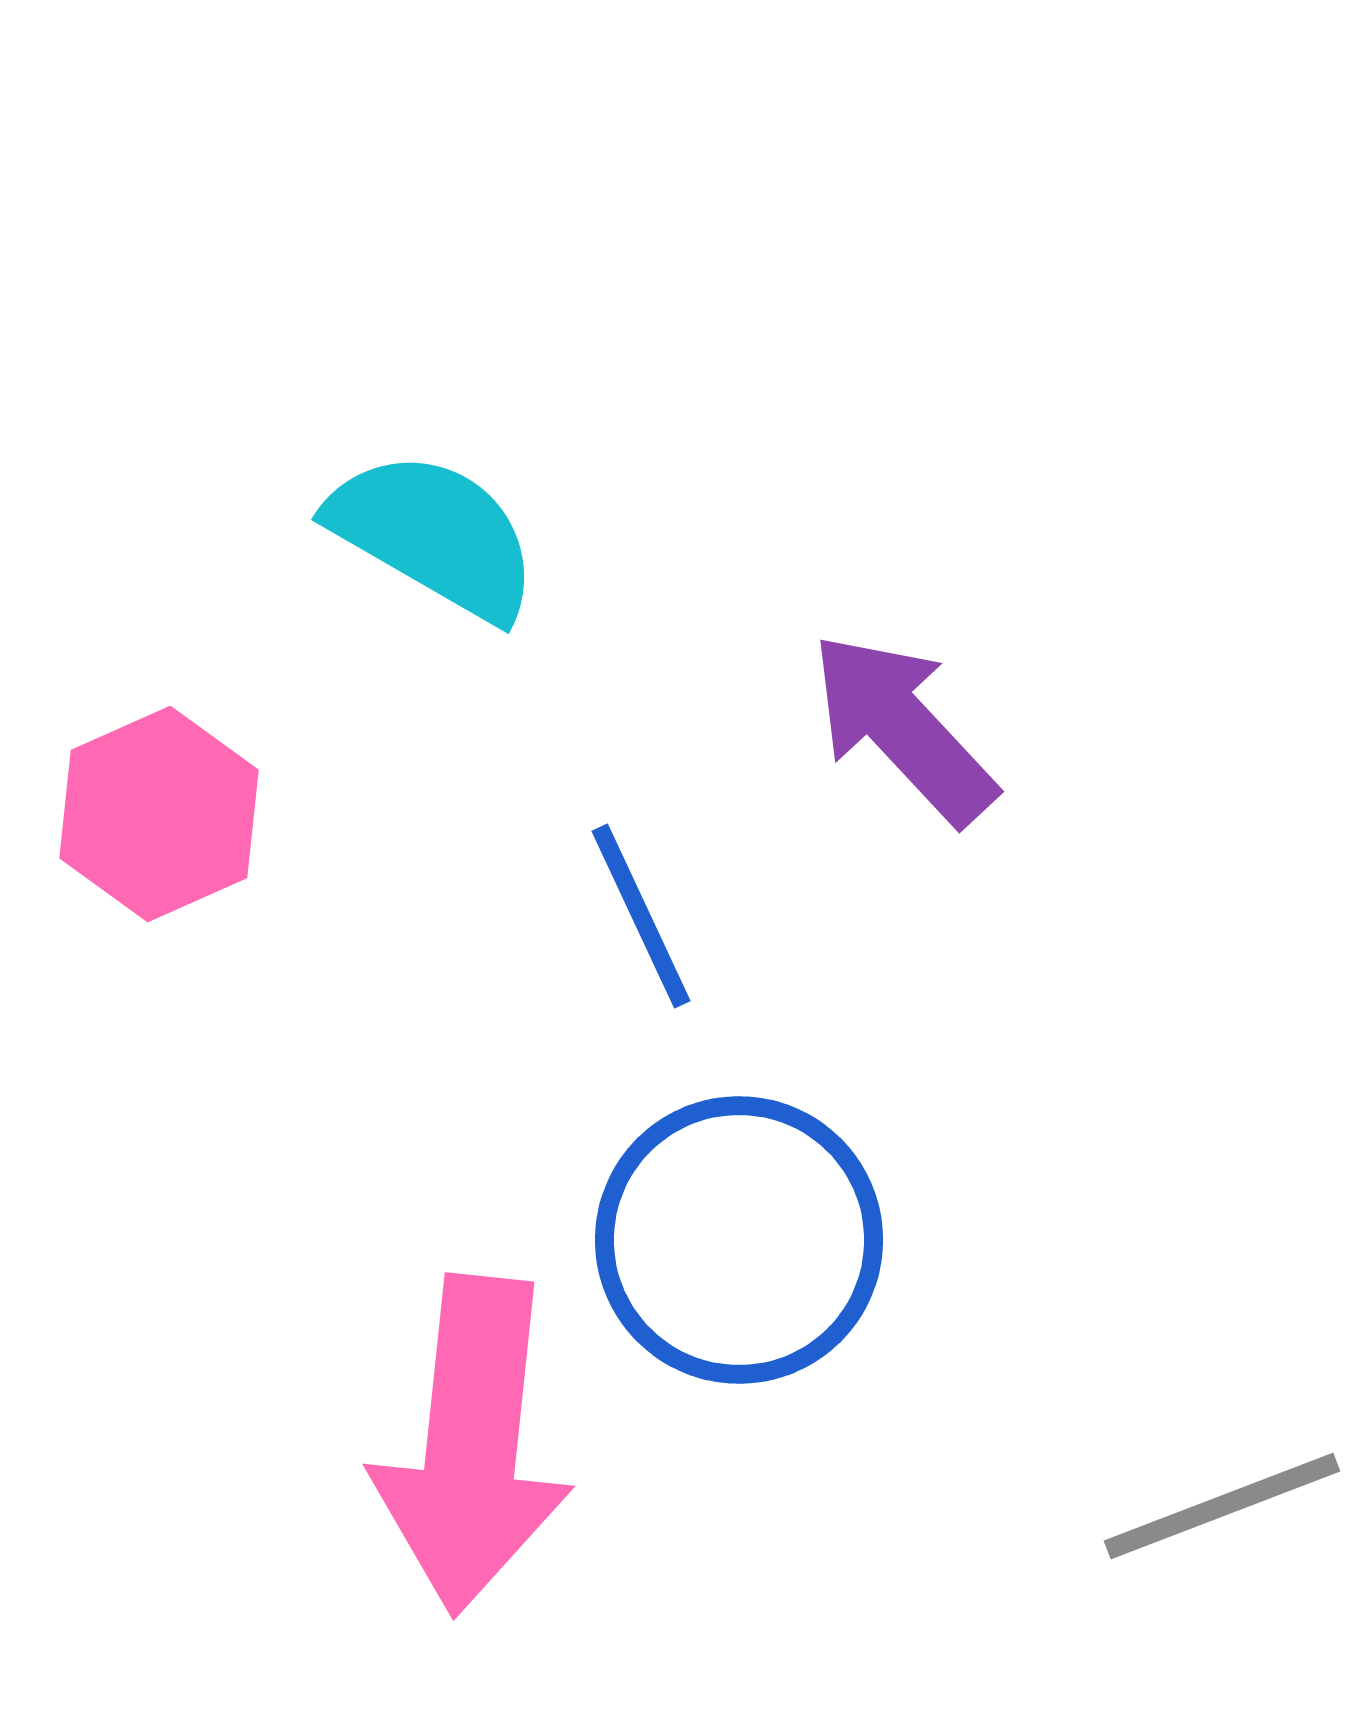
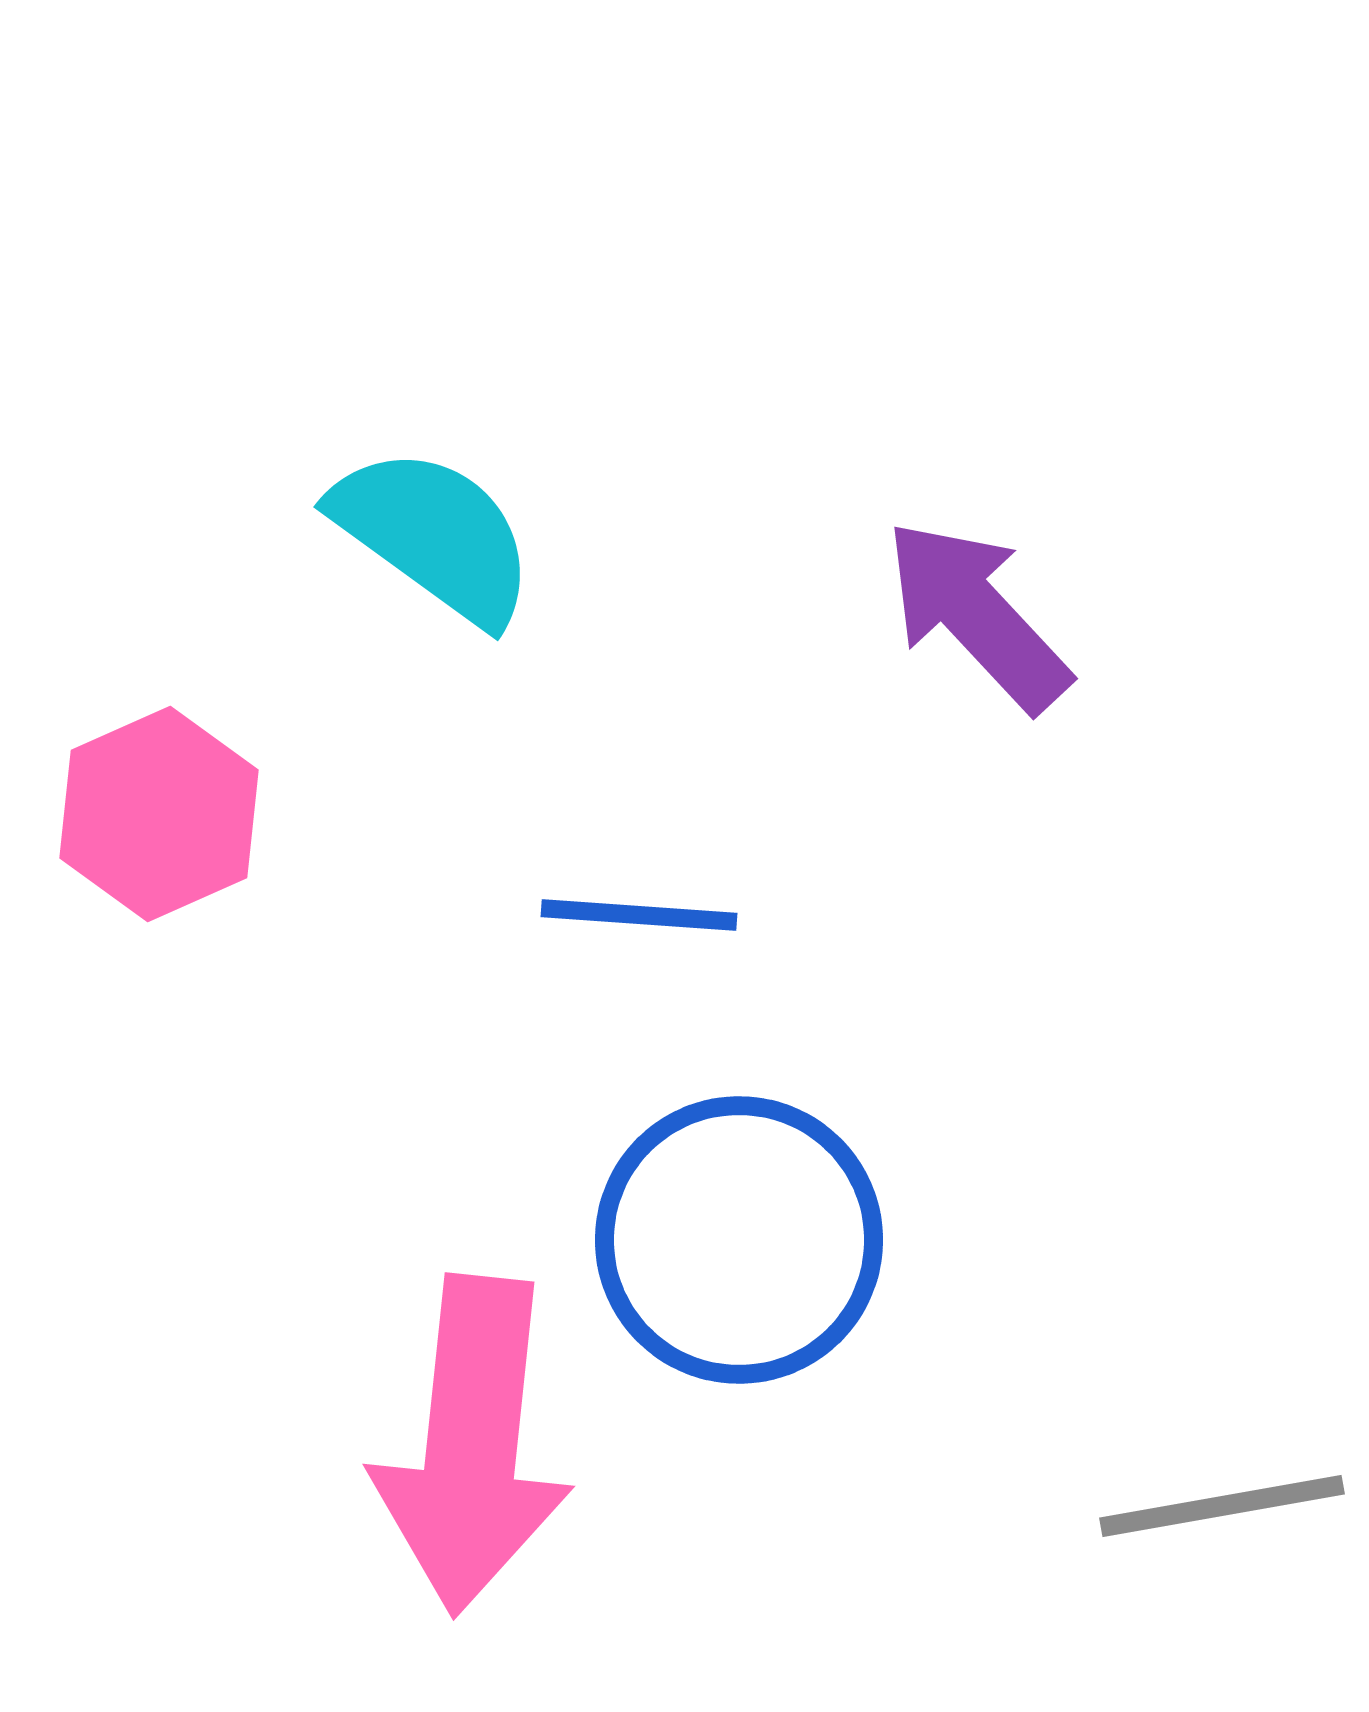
cyan semicircle: rotated 6 degrees clockwise
purple arrow: moved 74 px right, 113 px up
blue line: moved 2 px left, 1 px up; rotated 61 degrees counterclockwise
gray line: rotated 11 degrees clockwise
